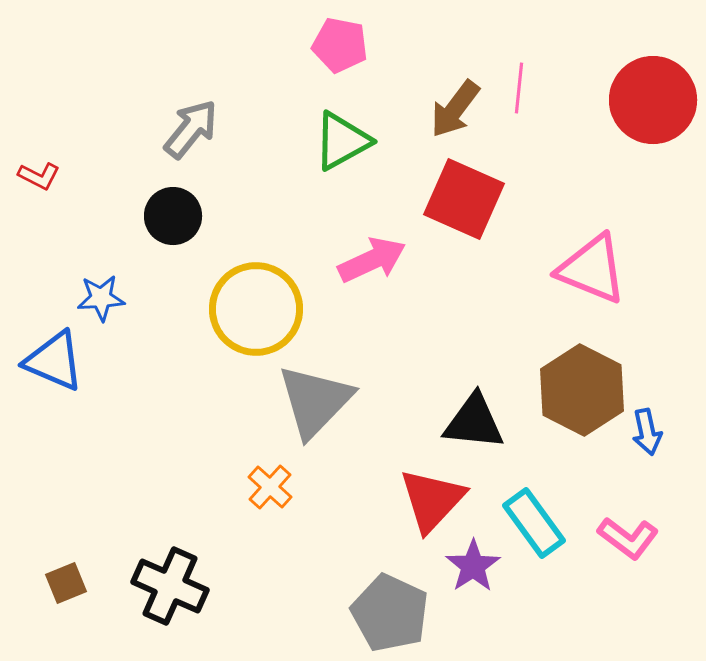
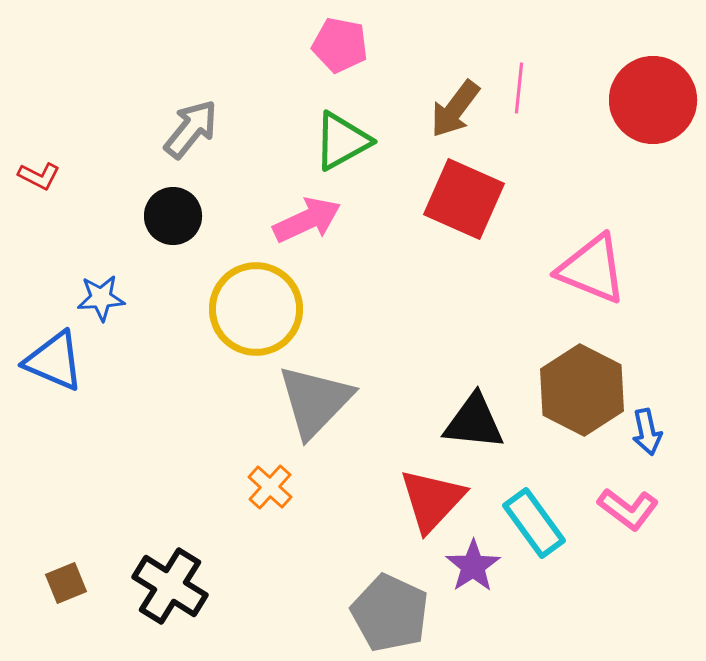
pink arrow: moved 65 px left, 40 px up
pink L-shape: moved 29 px up
black cross: rotated 8 degrees clockwise
